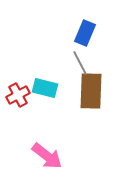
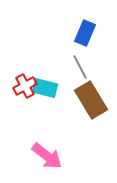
gray line: moved 4 px down
brown rectangle: moved 9 px down; rotated 33 degrees counterclockwise
red cross: moved 7 px right, 9 px up
